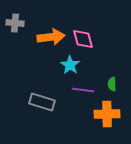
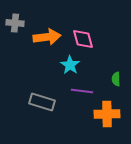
orange arrow: moved 4 px left
green semicircle: moved 4 px right, 5 px up
purple line: moved 1 px left, 1 px down
